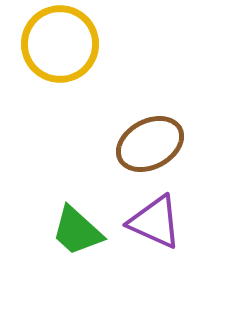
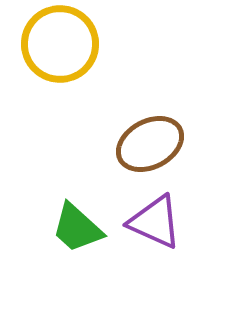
green trapezoid: moved 3 px up
